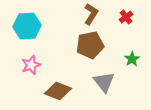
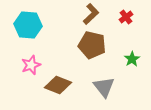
brown L-shape: rotated 15 degrees clockwise
cyan hexagon: moved 1 px right, 1 px up; rotated 8 degrees clockwise
brown pentagon: moved 2 px right; rotated 24 degrees clockwise
gray triangle: moved 5 px down
brown diamond: moved 6 px up
